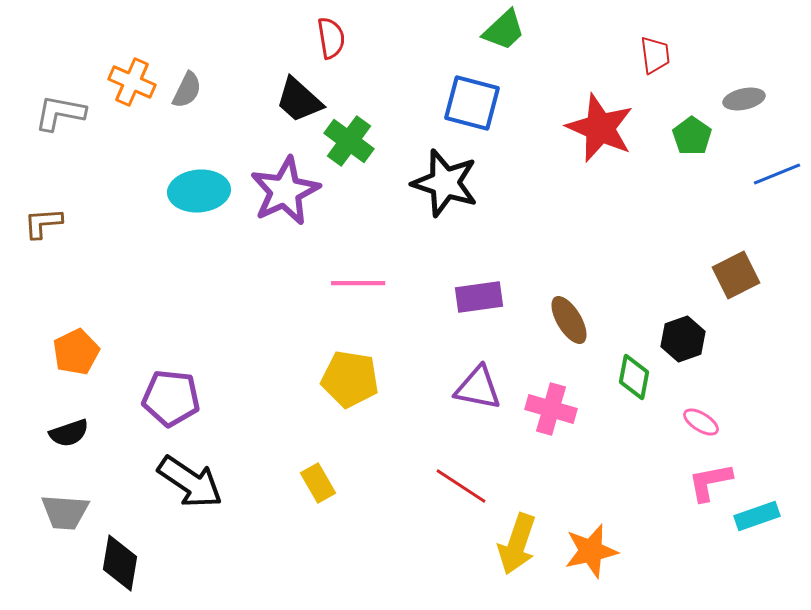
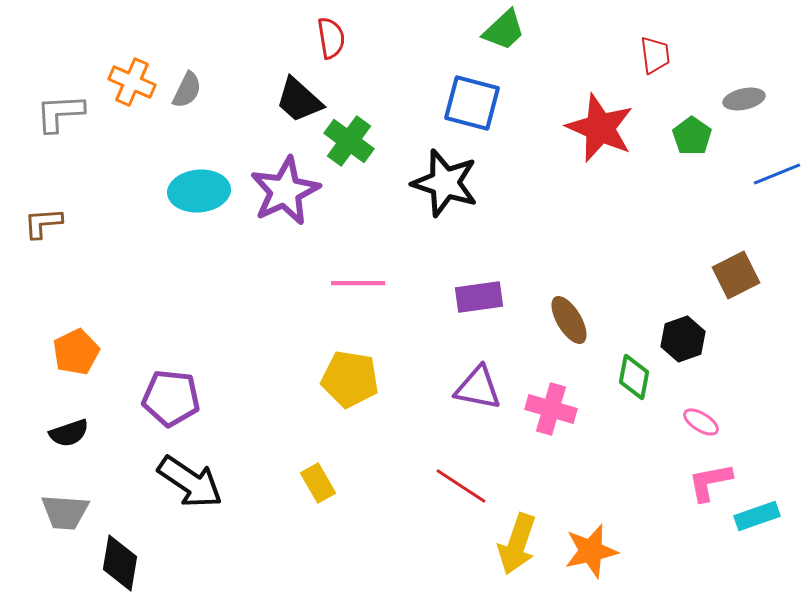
gray L-shape: rotated 14 degrees counterclockwise
